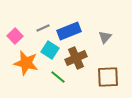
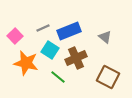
gray triangle: rotated 32 degrees counterclockwise
brown square: rotated 30 degrees clockwise
